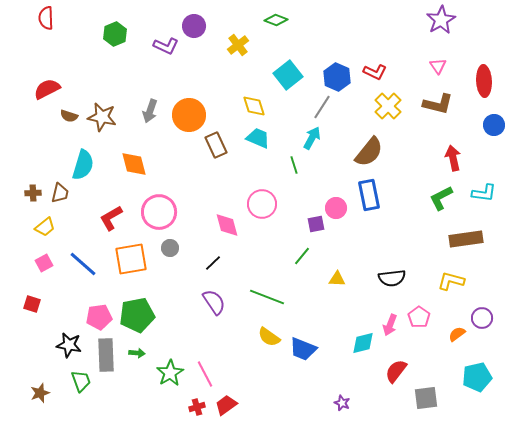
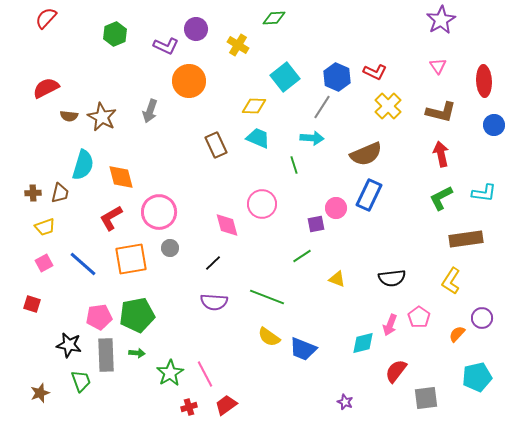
red semicircle at (46, 18): rotated 45 degrees clockwise
green diamond at (276, 20): moved 2 px left, 2 px up; rotated 25 degrees counterclockwise
purple circle at (194, 26): moved 2 px right, 3 px down
yellow cross at (238, 45): rotated 20 degrees counterclockwise
cyan square at (288, 75): moved 3 px left, 2 px down
red semicircle at (47, 89): moved 1 px left, 1 px up
brown L-shape at (438, 104): moved 3 px right, 8 px down
yellow diamond at (254, 106): rotated 70 degrees counterclockwise
orange circle at (189, 115): moved 34 px up
brown semicircle at (69, 116): rotated 12 degrees counterclockwise
brown star at (102, 117): rotated 16 degrees clockwise
cyan arrow at (312, 138): rotated 65 degrees clockwise
brown semicircle at (369, 152): moved 3 px left, 2 px down; rotated 28 degrees clockwise
red arrow at (453, 158): moved 12 px left, 4 px up
orange diamond at (134, 164): moved 13 px left, 13 px down
blue rectangle at (369, 195): rotated 36 degrees clockwise
yellow trapezoid at (45, 227): rotated 20 degrees clockwise
green line at (302, 256): rotated 18 degrees clockwise
yellow triangle at (337, 279): rotated 18 degrees clockwise
yellow L-shape at (451, 281): rotated 72 degrees counterclockwise
purple semicircle at (214, 302): rotated 128 degrees clockwise
orange semicircle at (457, 334): rotated 12 degrees counterclockwise
purple star at (342, 403): moved 3 px right, 1 px up
red cross at (197, 407): moved 8 px left
